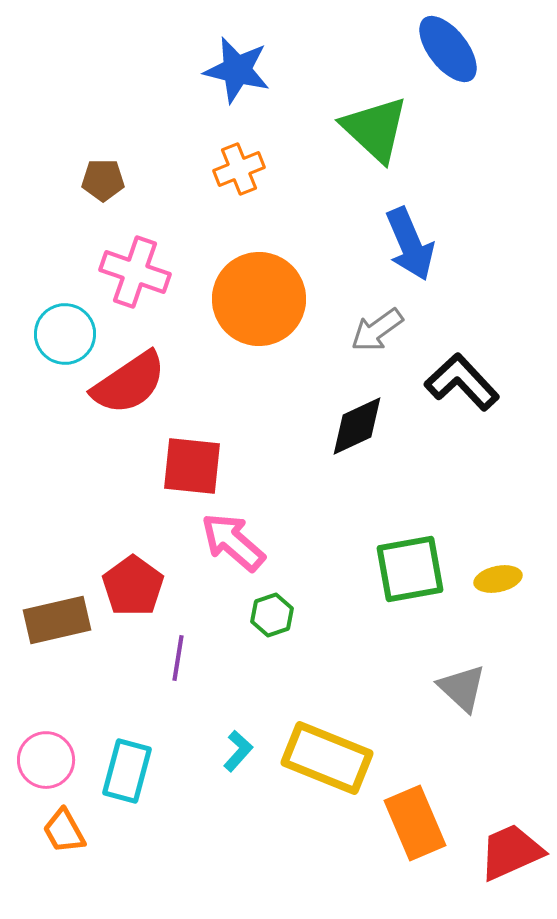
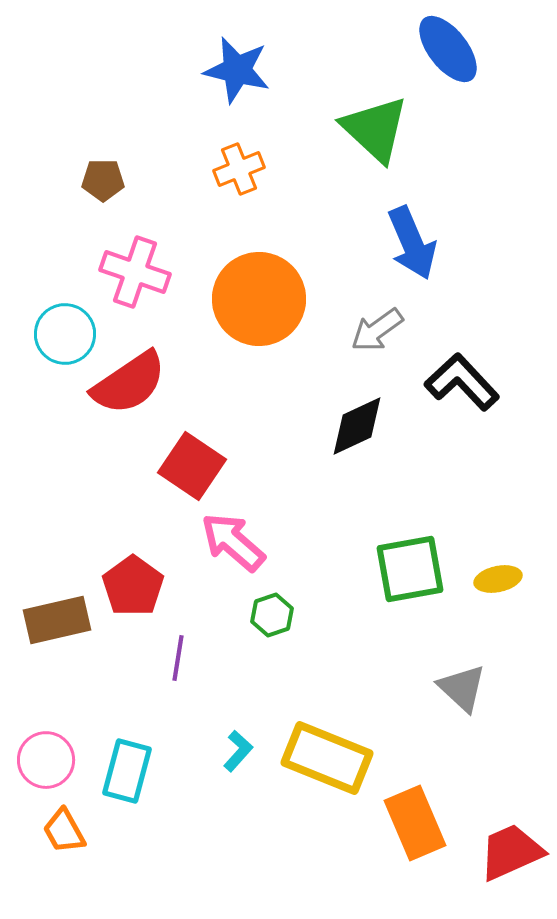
blue arrow: moved 2 px right, 1 px up
red square: rotated 28 degrees clockwise
